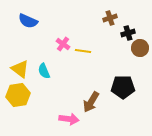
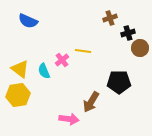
pink cross: moved 1 px left, 16 px down; rotated 16 degrees clockwise
black pentagon: moved 4 px left, 5 px up
